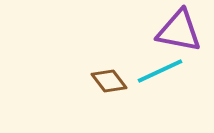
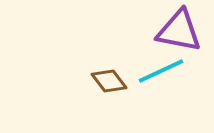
cyan line: moved 1 px right
